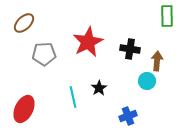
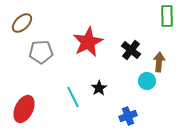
brown ellipse: moved 2 px left
black cross: moved 1 px right, 1 px down; rotated 30 degrees clockwise
gray pentagon: moved 3 px left, 2 px up
brown arrow: moved 2 px right, 1 px down
cyan line: rotated 15 degrees counterclockwise
